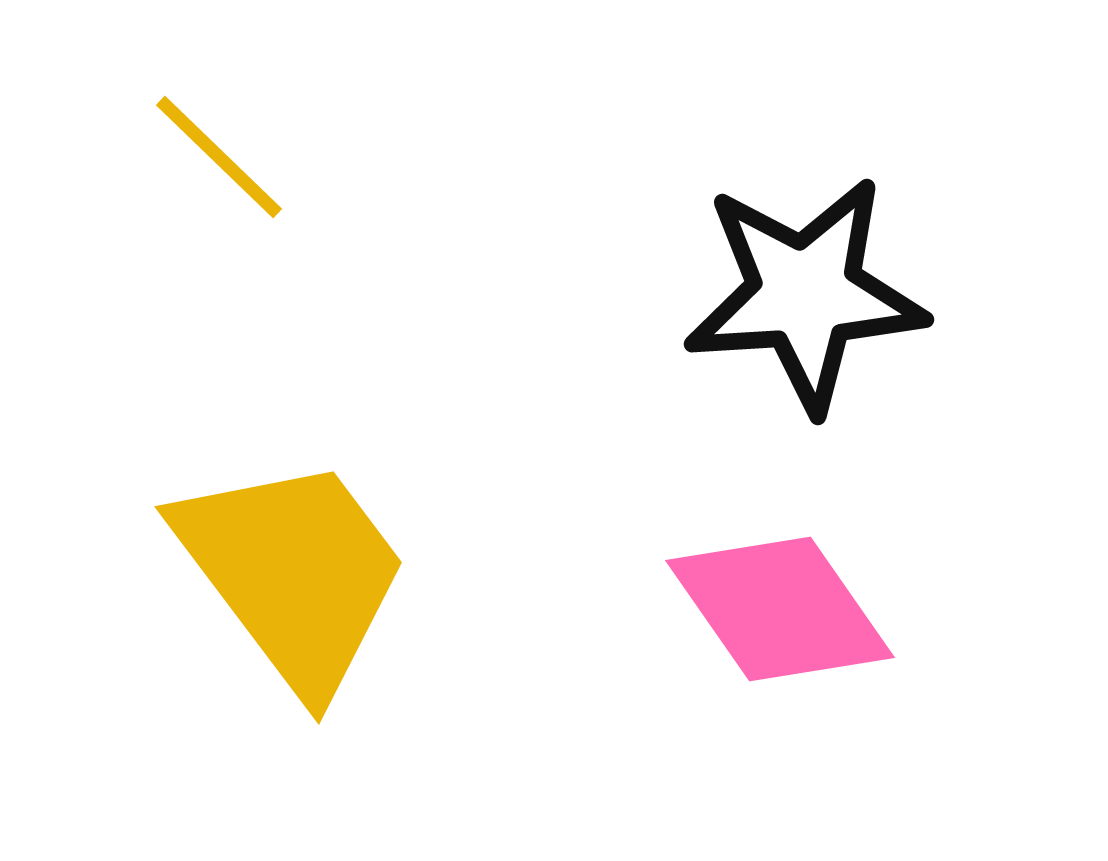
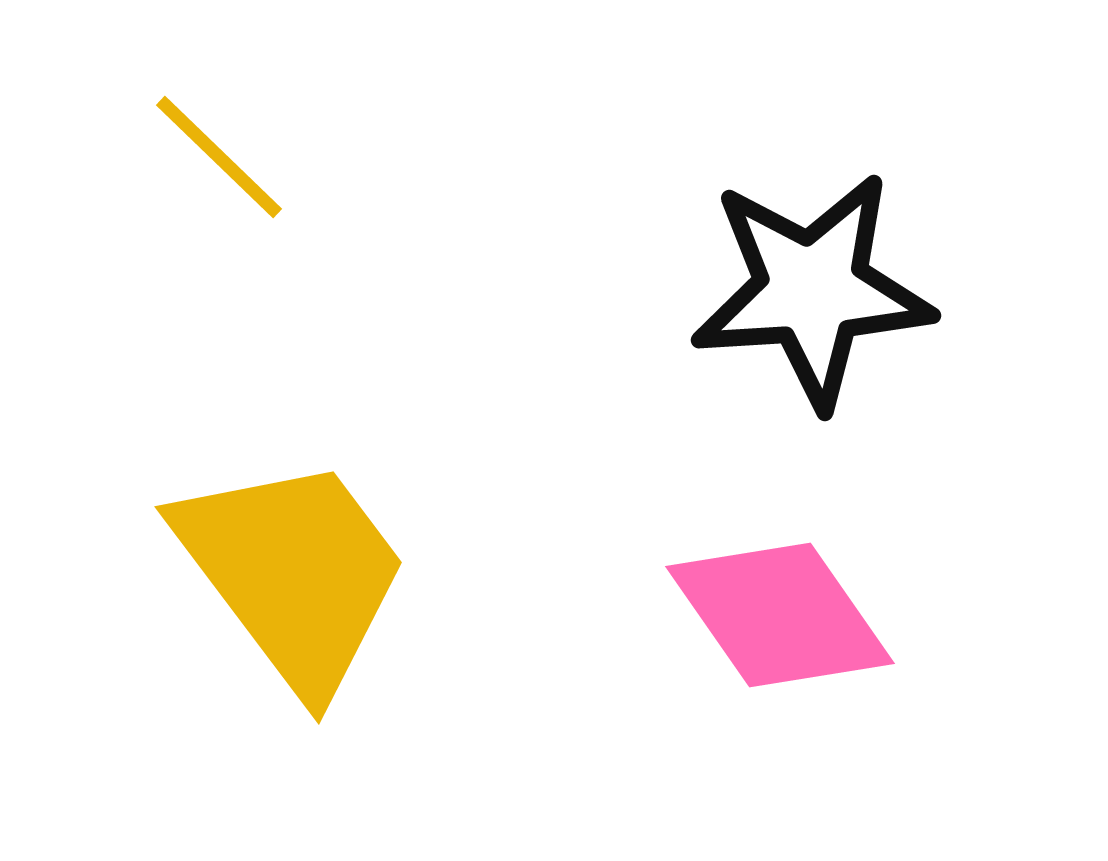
black star: moved 7 px right, 4 px up
pink diamond: moved 6 px down
